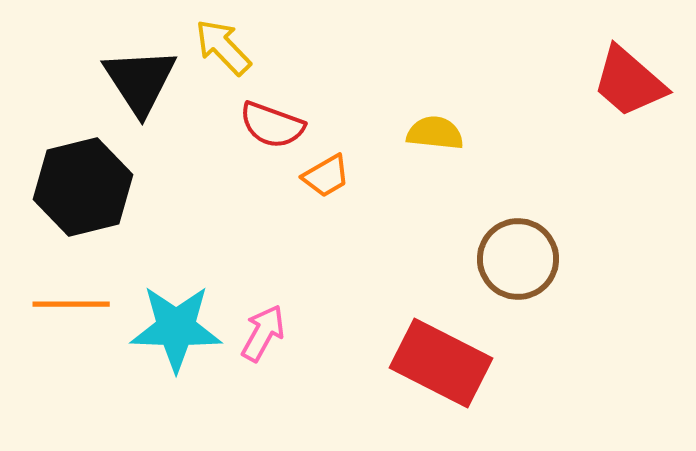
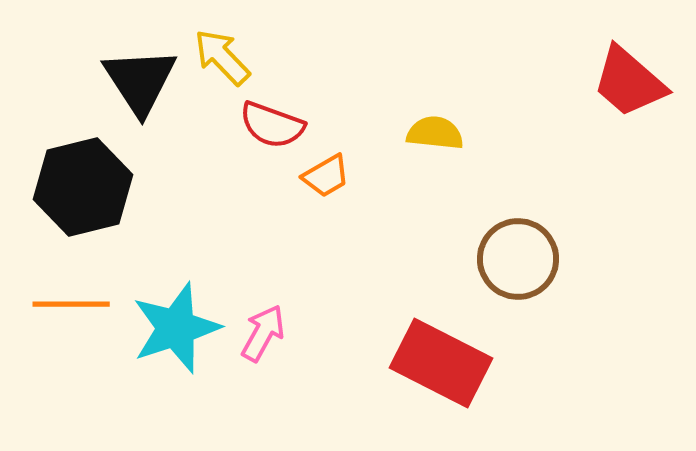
yellow arrow: moved 1 px left, 10 px down
cyan star: rotated 20 degrees counterclockwise
